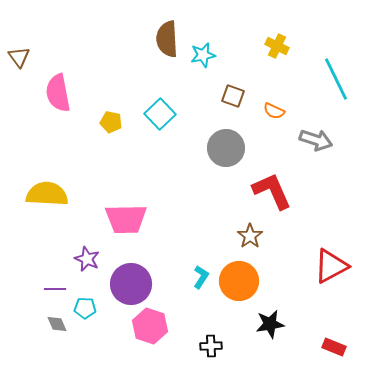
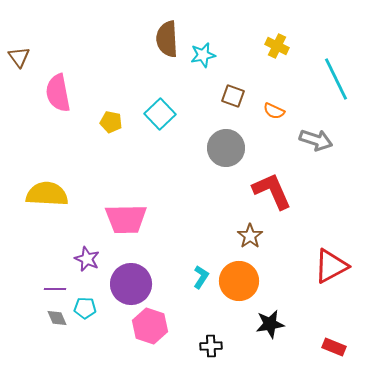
gray diamond: moved 6 px up
